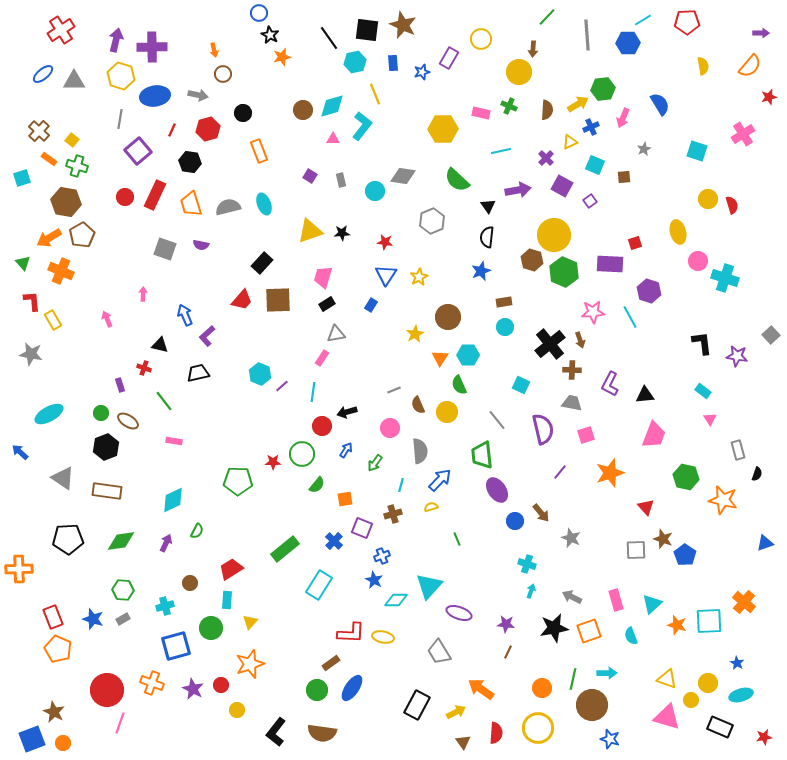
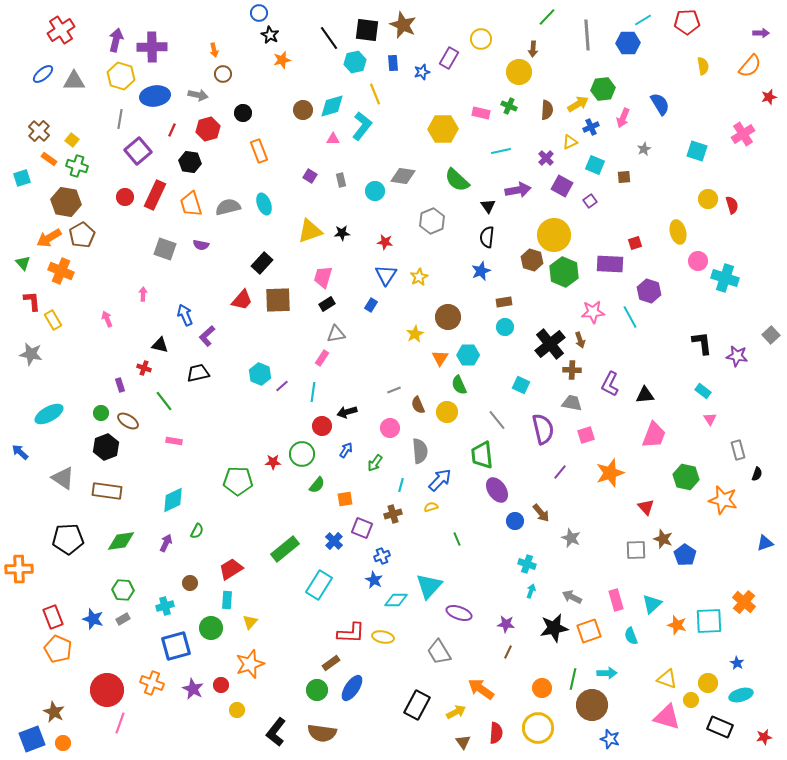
orange star at (282, 57): moved 3 px down
